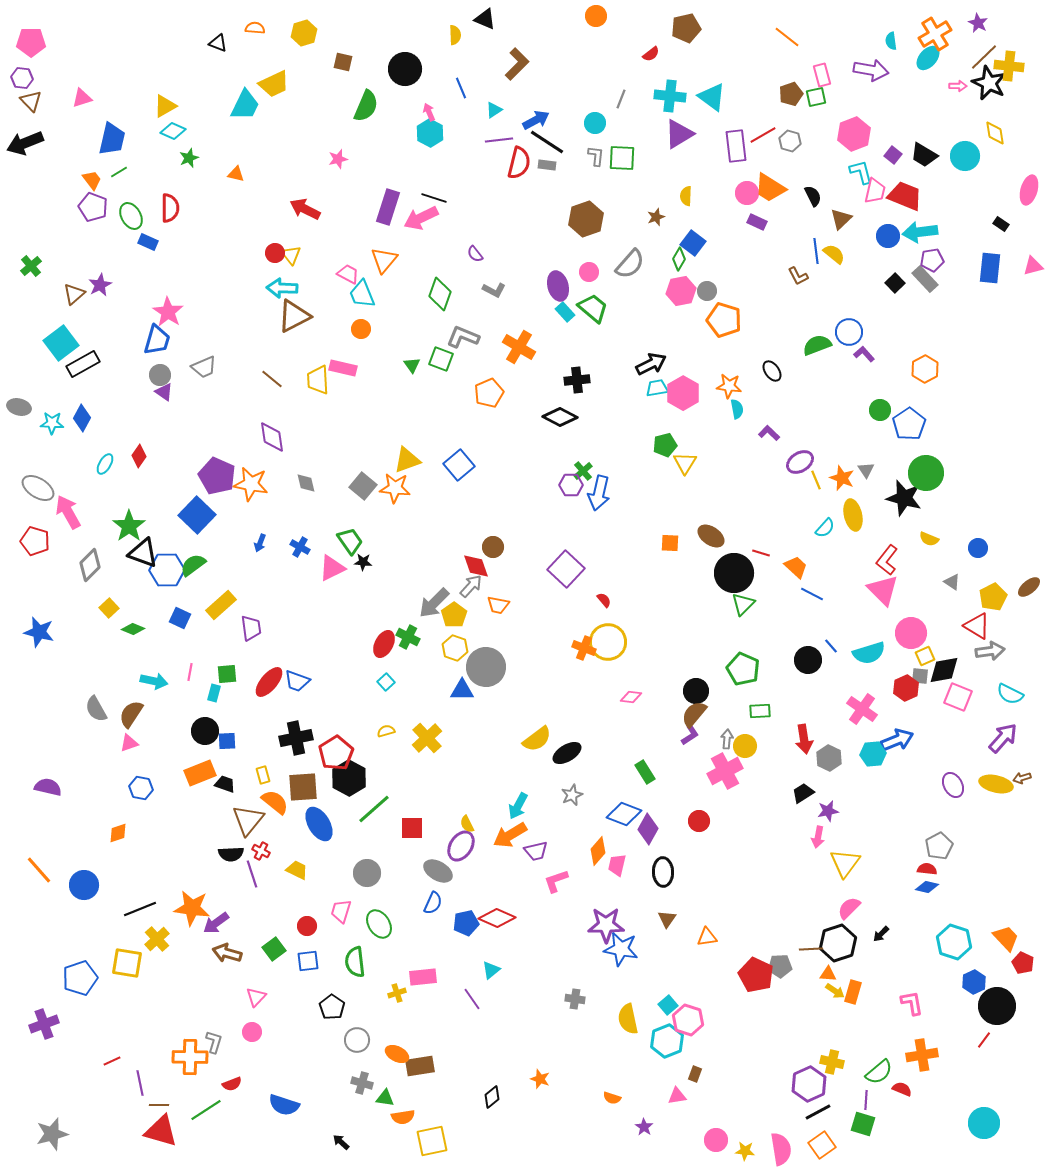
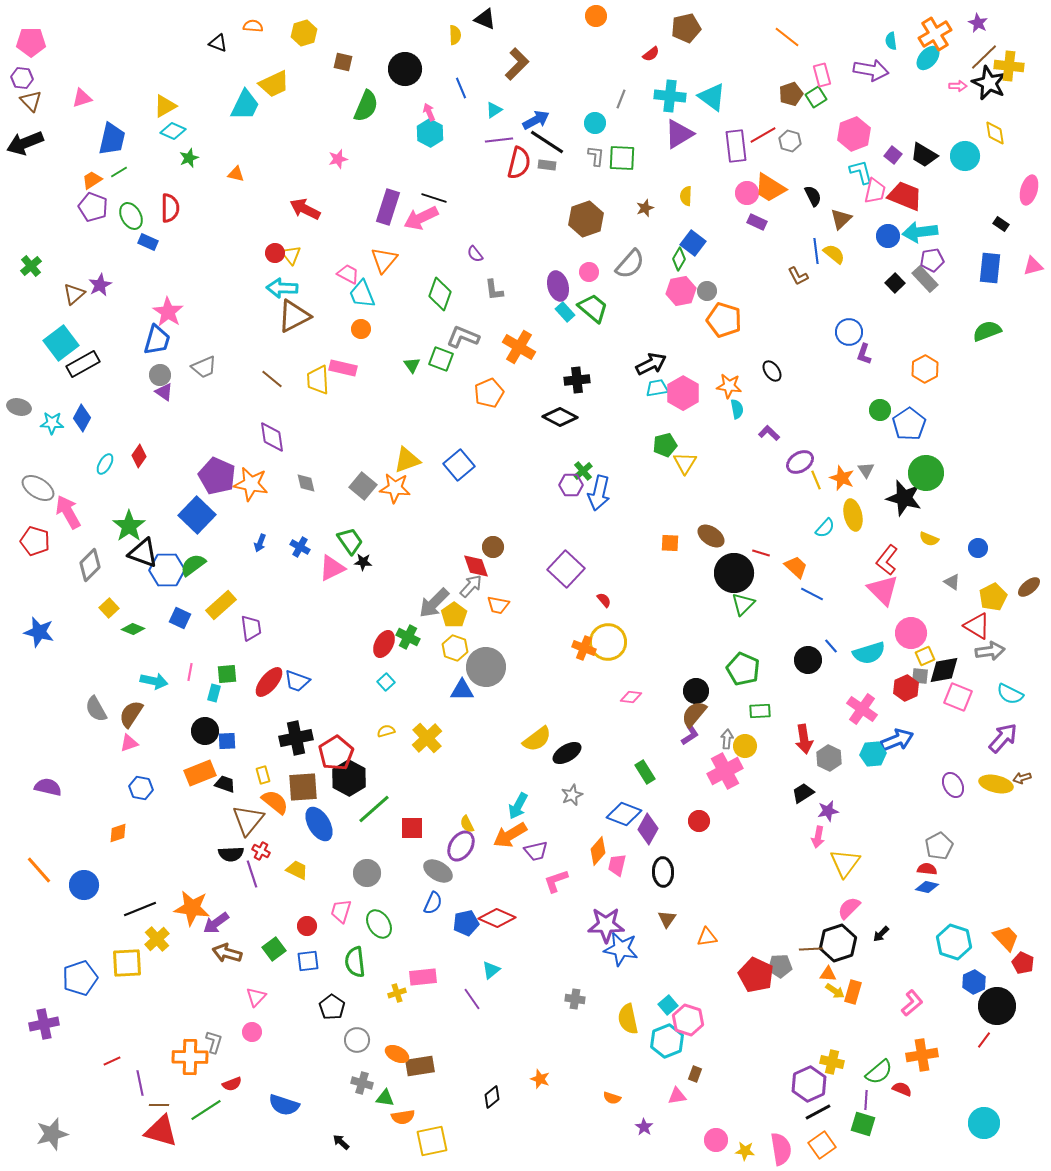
orange semicircle at (255, 28): moved 2 px left, 2 px up
green square at (816, 97): rotated 20 degrees counterclockwise
orange trapezoid at (92, 180): rotated 85 degrees counterclockwise
brown star at (656, 217): moved 11 px left, 9 px up
gray L-shape at (494, 290): rotated 55 degrees clockwise
green semicircle at (817, 345): moved 170 px right, 14 px up
purple L-shape at (864, 354): rotated 120 degrees counterclockwise
yellow square at (127, 963): rotated 12 degrees counterclockwise
pink L-shape at (912, 1003): rotated 60 degrees clockwise
purple cross at (44, 1024): rotated 8 degrees clockwise
